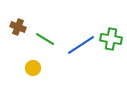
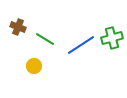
green cross: moved 1 px right, 1 px up; rotated 25 degrees counterclockwise
yellow circle: moved 1 px right, 2 px up
